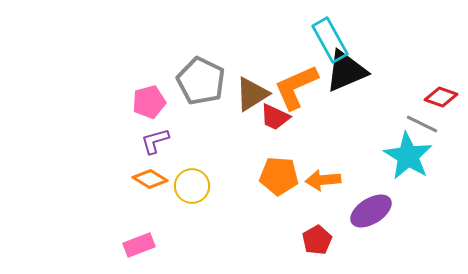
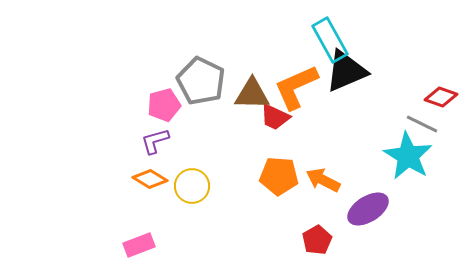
brown triangle: rotated 33 degrees clockwise
pink pentagon: moved 15 px right, 3 px down
orange arrow: rotated 32 degrees clockwise
purple ellipse: moved 3 px left, 2 px up
